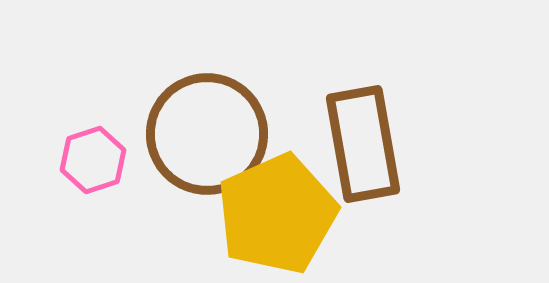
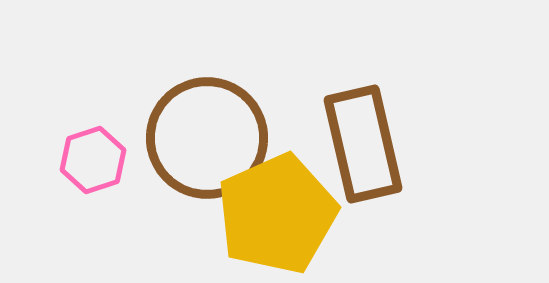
brown circle: moved 4 px down
brown rectangle: rotated 3 degrees counterclockwise
